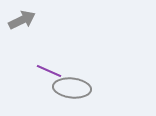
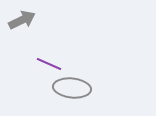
purple line: moved 7 px up
